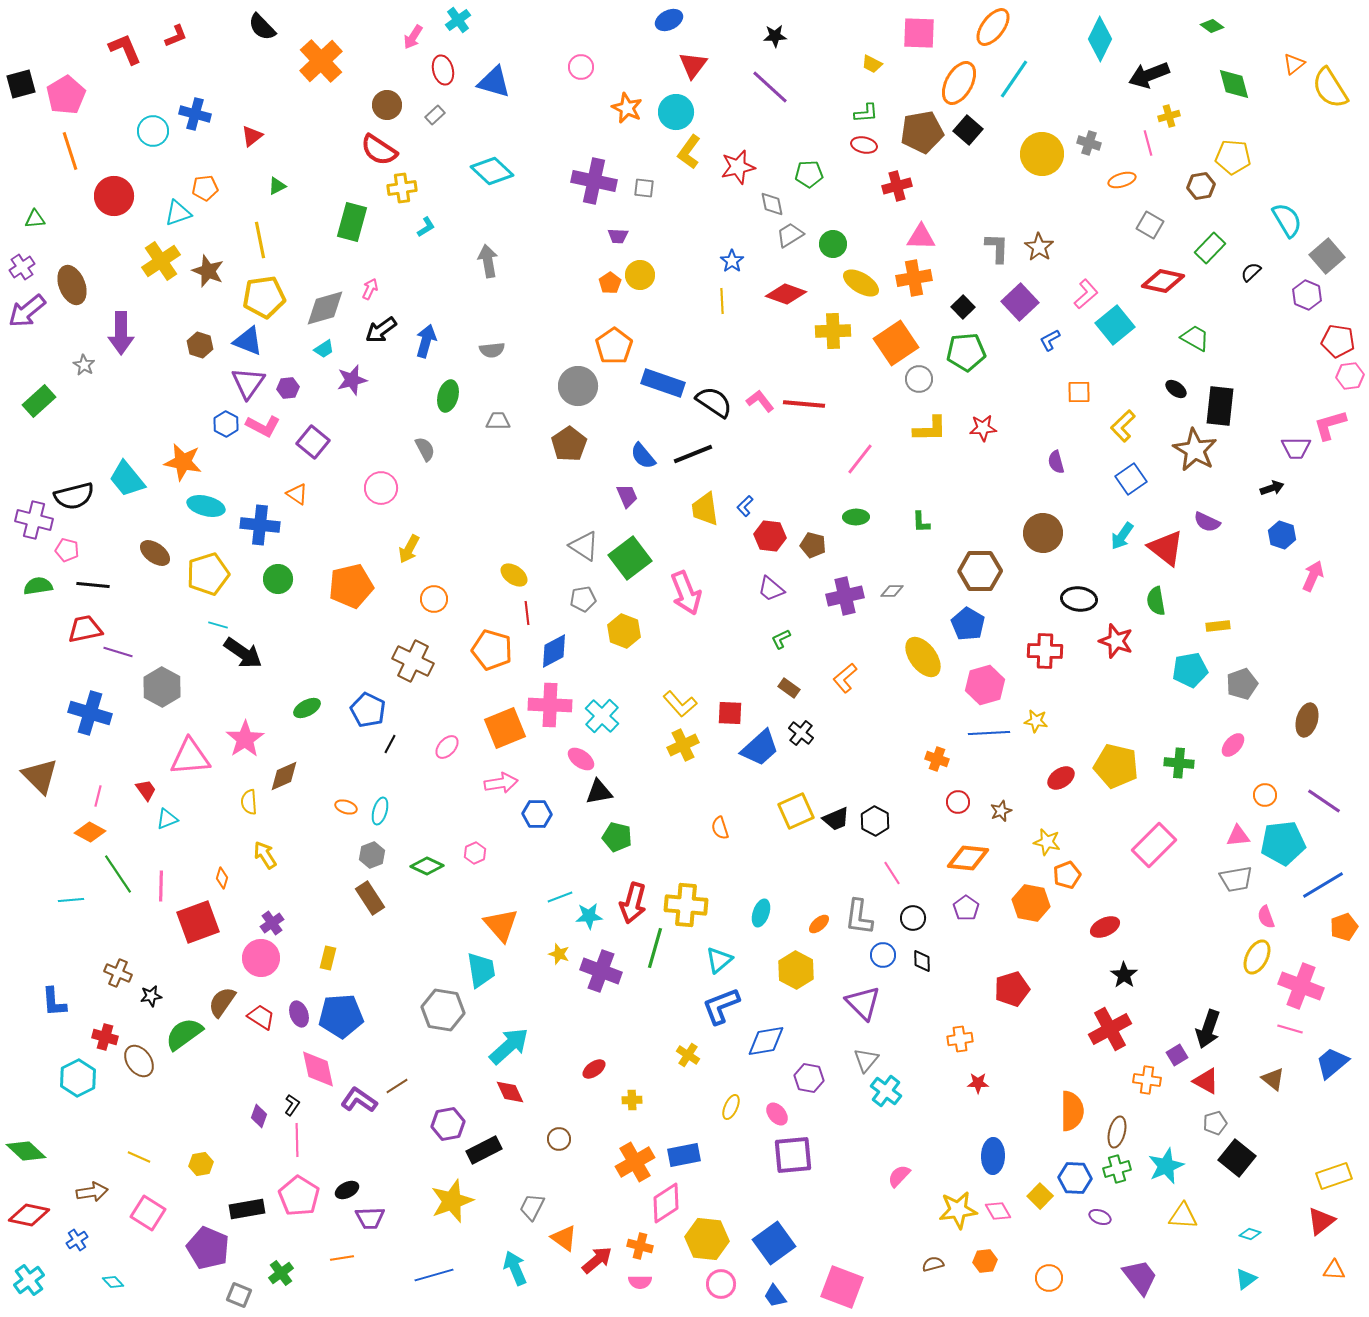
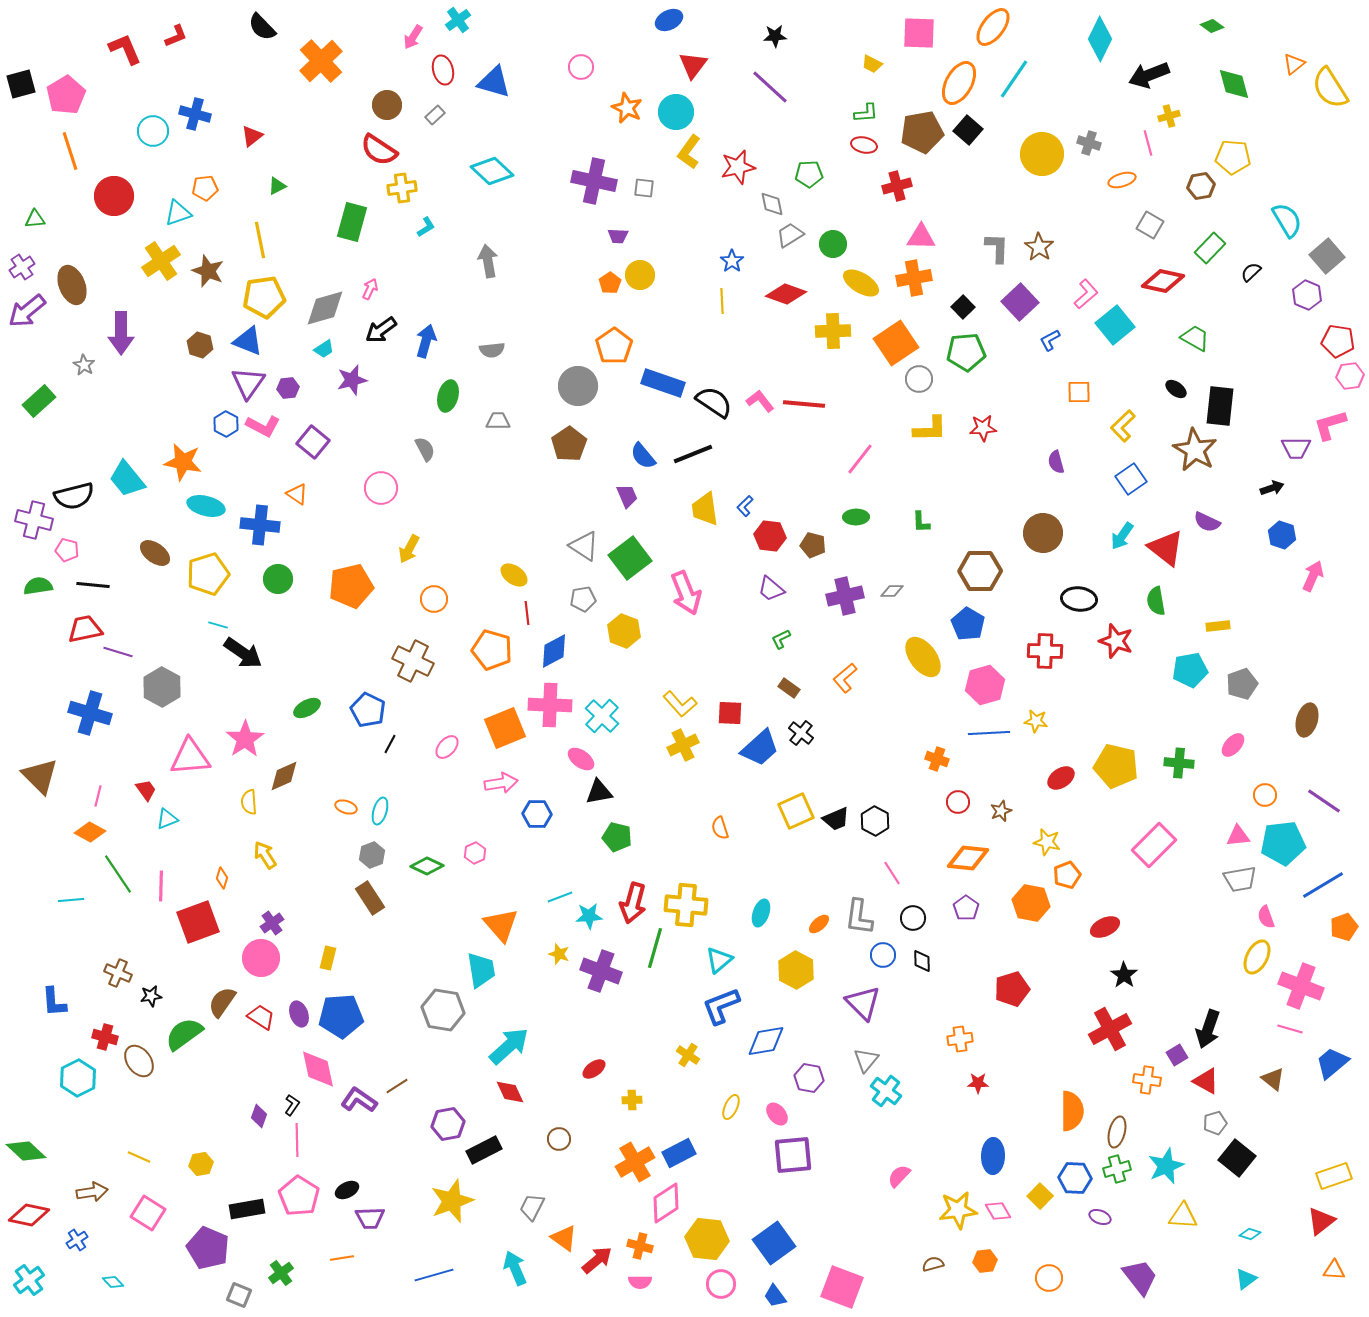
gray trapezoid at (1236, 879): moved 4 px right
blue rectangle at (684, 1155): moved 5 px left, 2 px up; rotated 16 degrees counterclockwise
